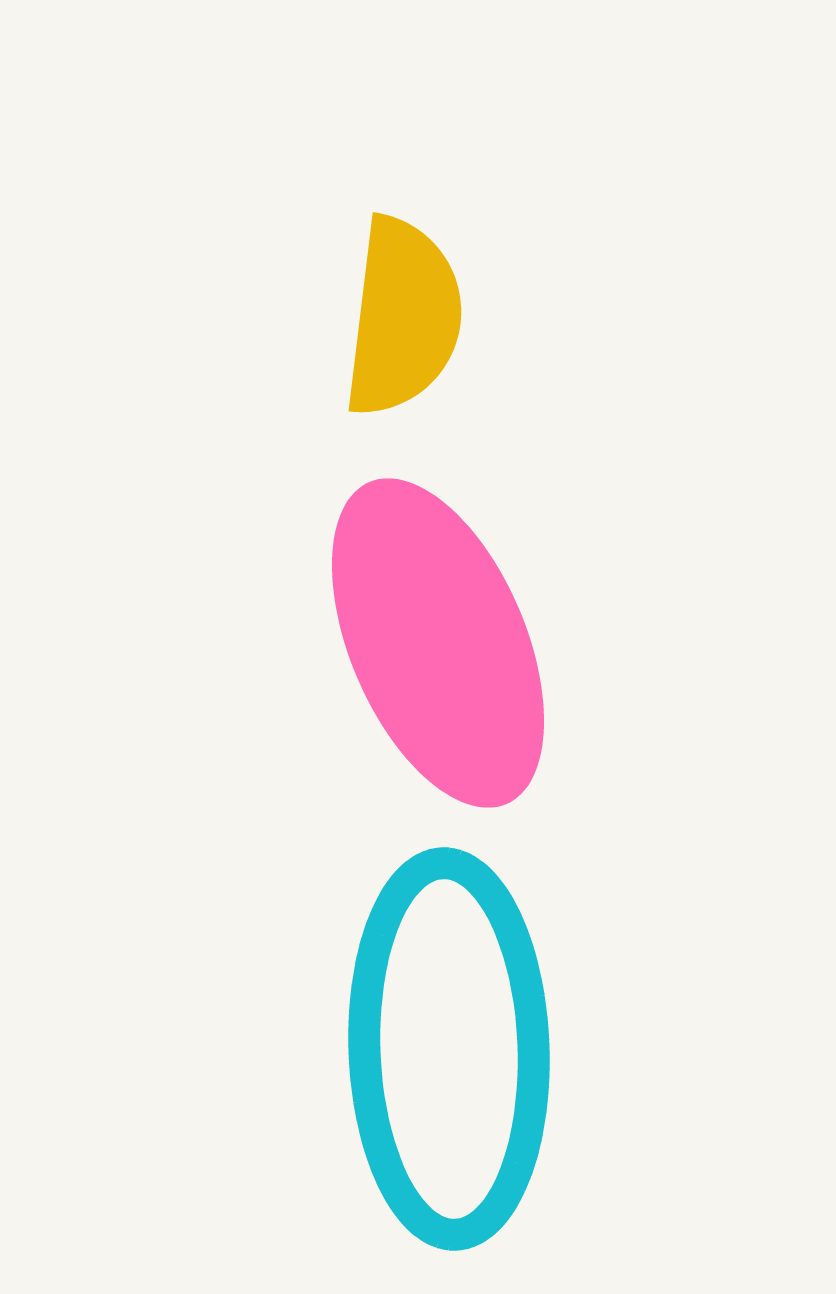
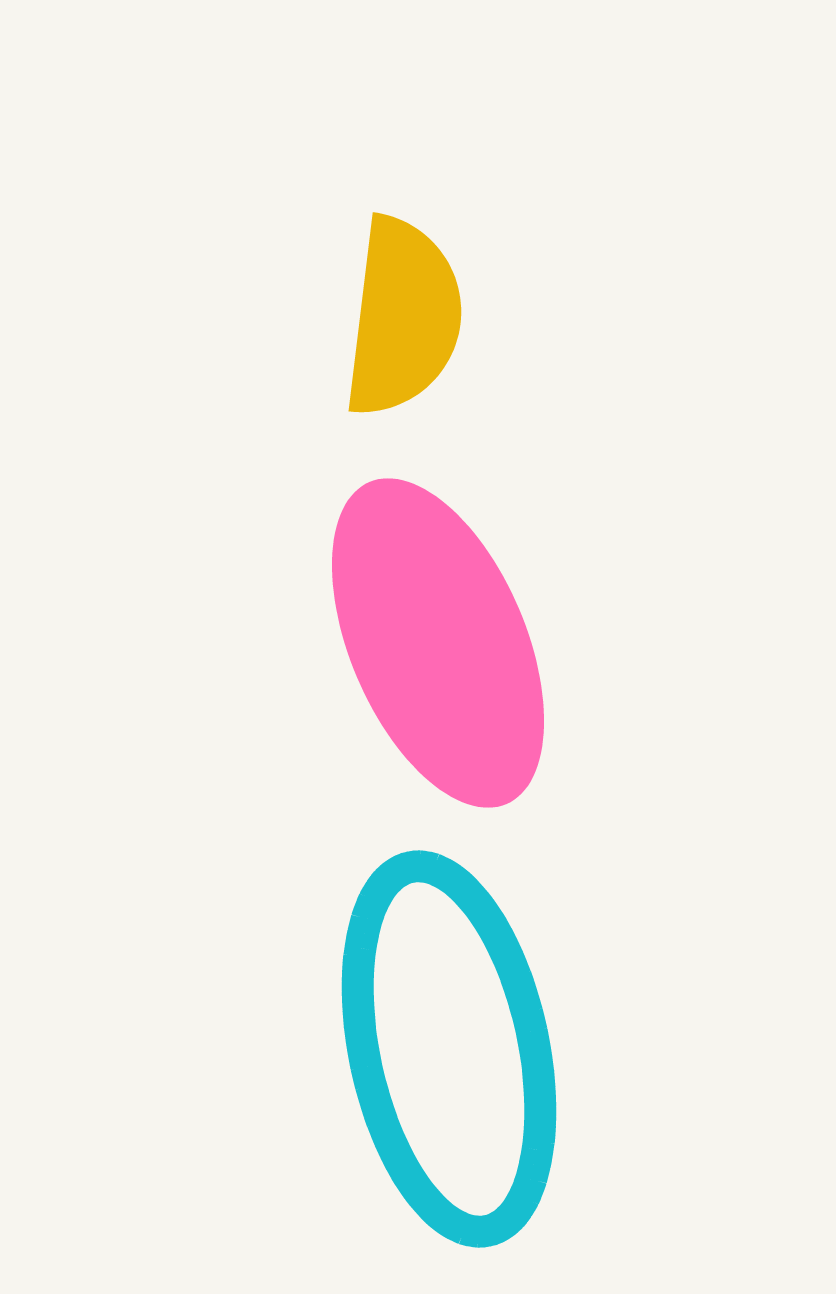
cyan ellipse: rotated 10 degrees counterclockwise
